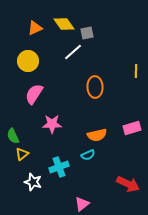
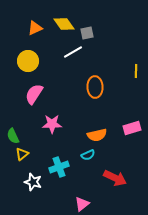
white line: rotated 12 degrees clockwise
red arrow: moved 13 px left, 6 px up
